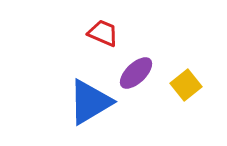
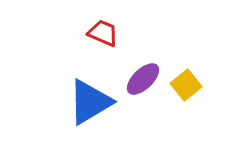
purple ellipse: moved 7 px right, 6 px down
